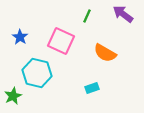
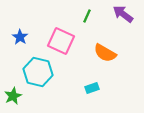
cyan hexagon: moved 1 px right, 1 px up
